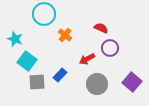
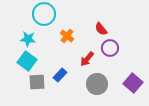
red semicircle: moved 1 px down; rotated 152 degrees counterclockwise
orange cross: moved 2 px right, 1 px down
cyan star: moved 13 px right; rotated 14 degrees counterclockwise
red arrow: rotated 21 degrees counterclockwise
purple square: moved 1 px right, 1 px down
